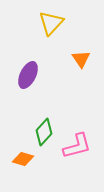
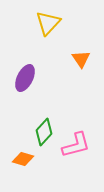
yellow triangle: moved 3 px left
purple ellipse: moved 3 px left, 3 px down
pink L-shape: moved 1 px left, 1 px up
